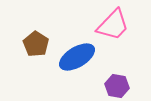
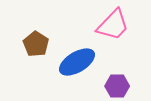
blue ellipse: moved 5 px down
purple hexagon: rotated 10 degrees counterclockwise
